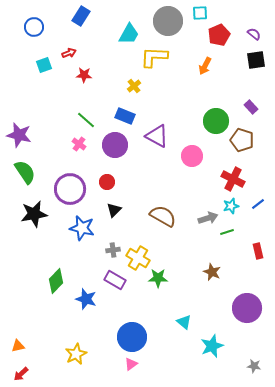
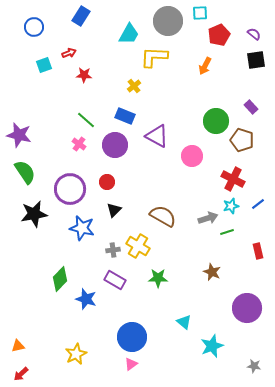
yellow cross at (138, 258): moved 12 px up
green diamond at (56, 281): moved 4 px right, 2 px up
